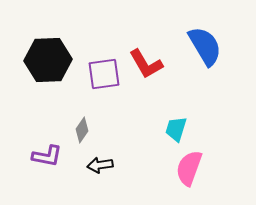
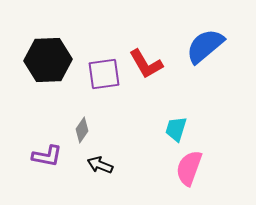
blue semicircle: rotated 99 degrees counterclockwise
black arrow: rotated 30 degrees clockwise
